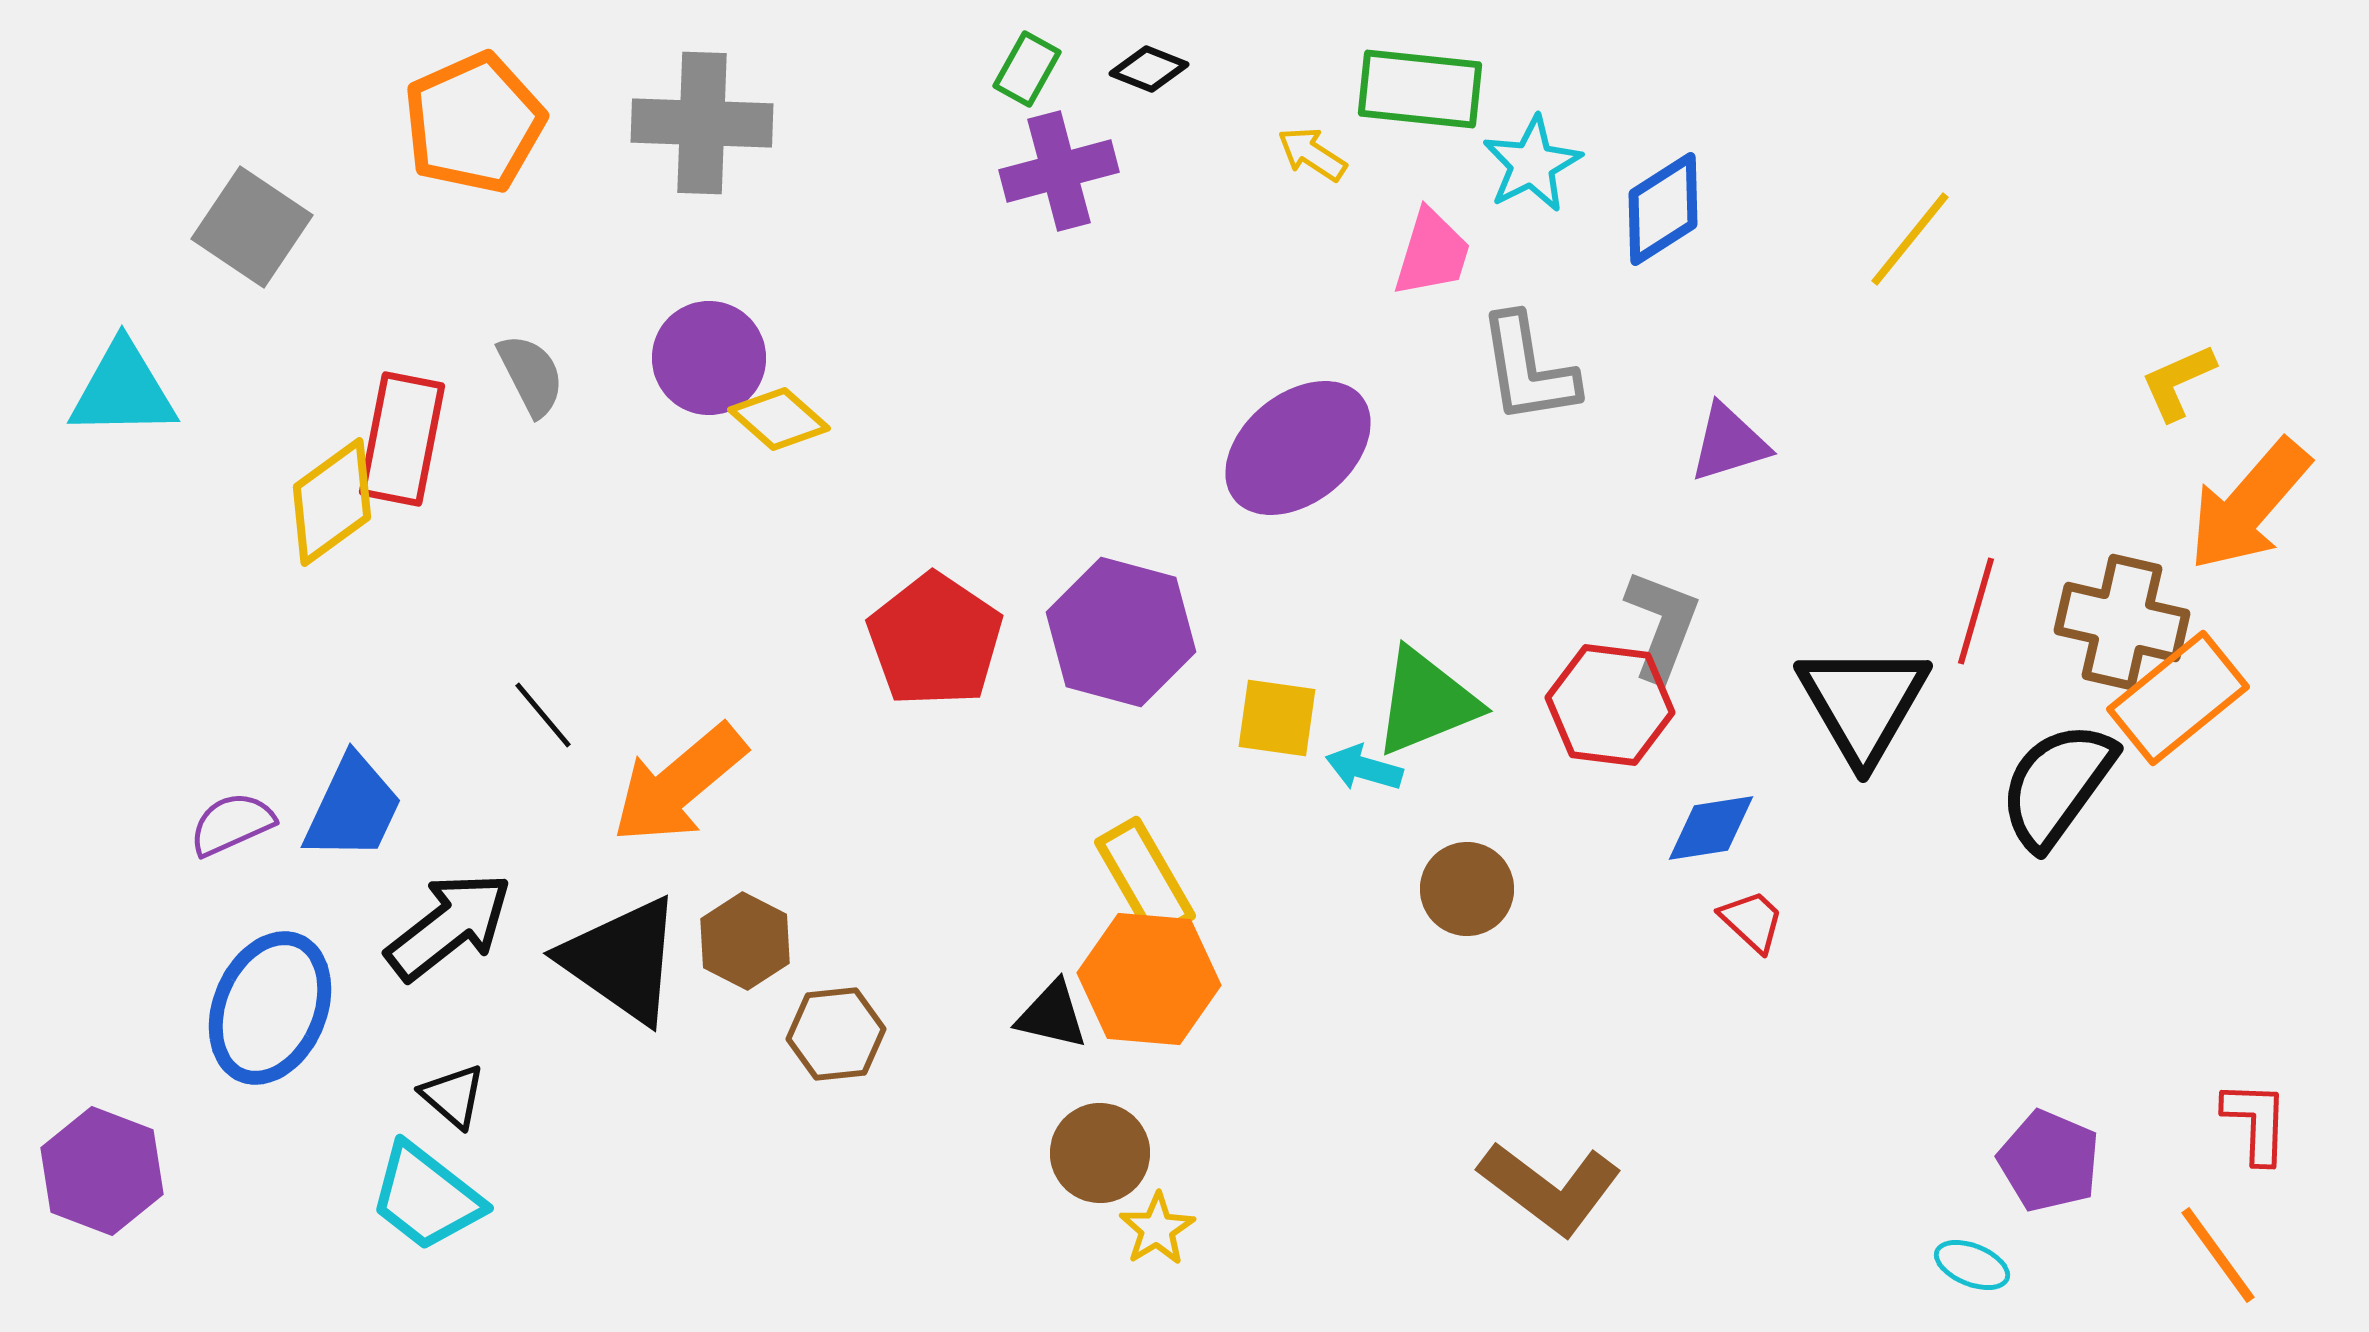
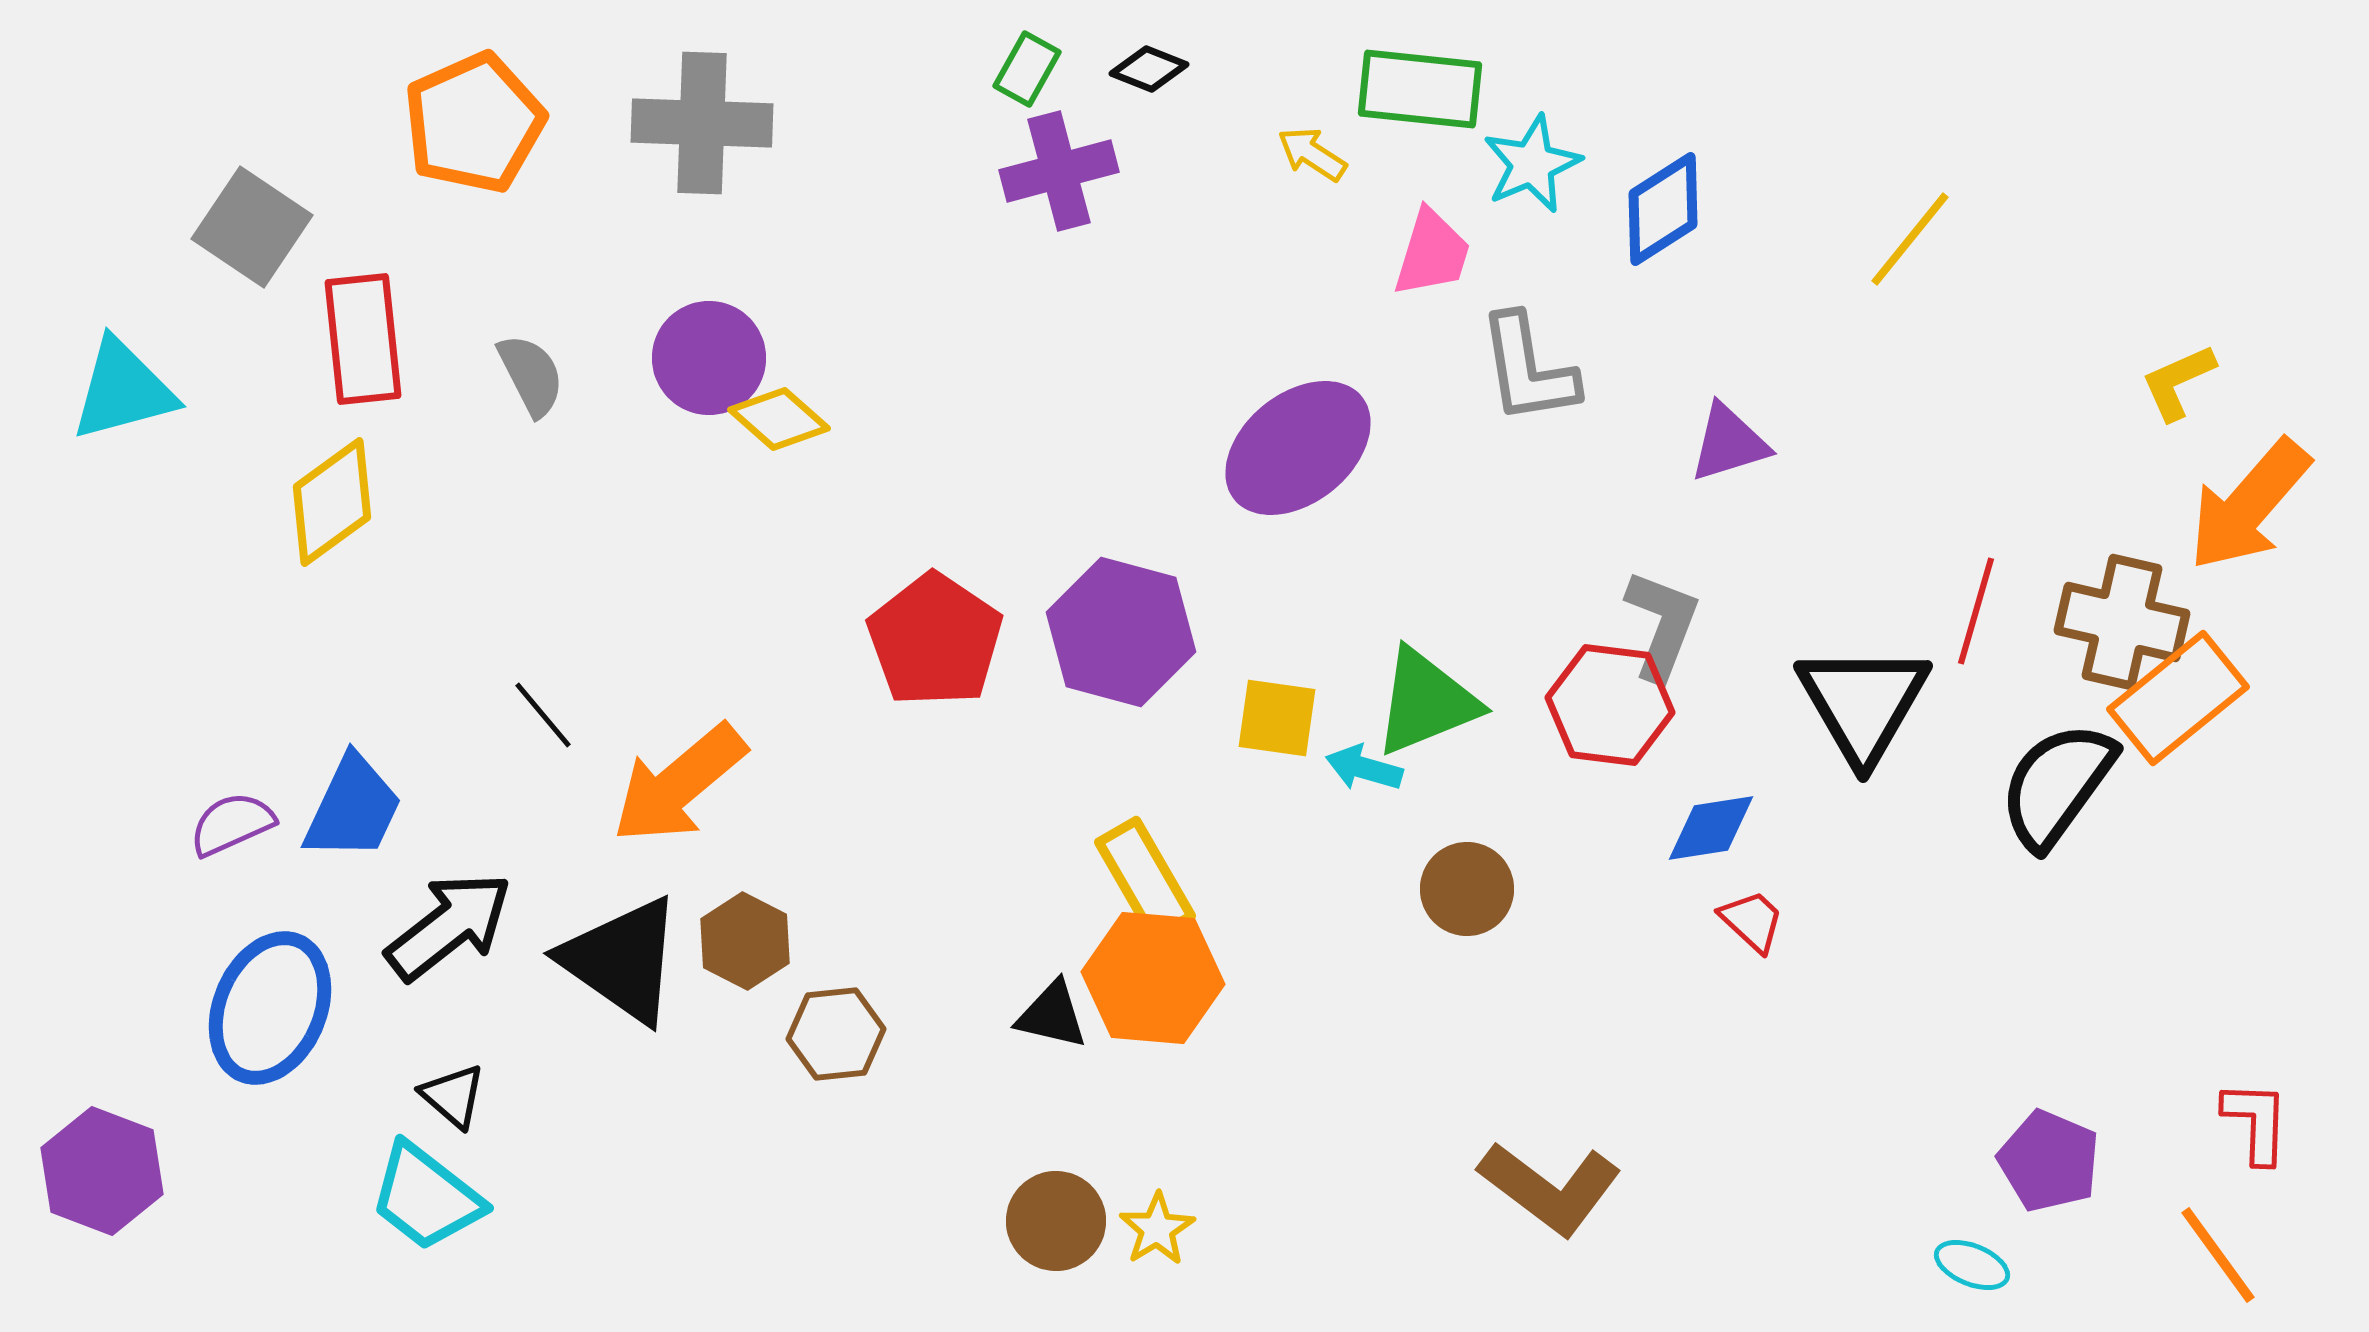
cyan star at (1532, 164): rotated 4 degrees clockwise
cyan triangle at (123, 390): rotated 14 degrees counterclockwise
red rectangle at (402, 439): moved 39 px left, 100 px up; rotated 17 degrees counterclockwise
orange hexagon at (1149, 979): moved 4 px right, 1 px up
brown circle at (1100, 1153): moved 44 px left, 68 px down
